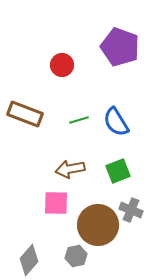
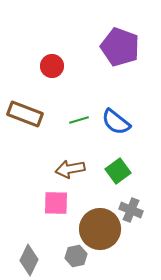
red circle: moved 10 px left, 1 px down
blue semicircle: rotated 20 degrees counterclockwise
green square: rotated 15 degrees counterclockwise
brown circle: moved 2 px right, 4 px down
gray diamond: rotated 16 degrees counterclockwise
